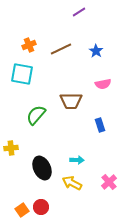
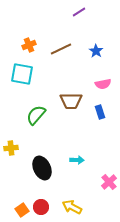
blue rectangle: moved 13 px up
yellow arrow: moved 24 px down
